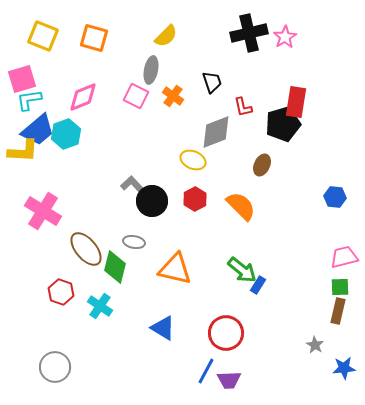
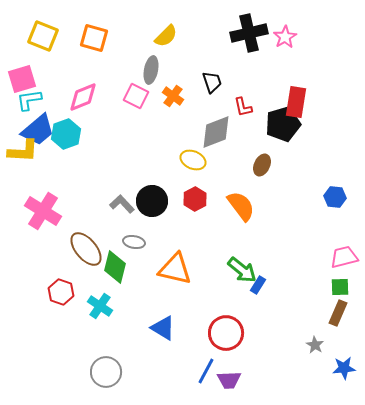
gray L-shape at (133, 185): moved 11 px left, 19 px down
orange semicircle at (241, 206): rotated 8 degrees clockwise
brown rectangle at (338, 311): moved 2 px down; rotated 10 degrees clockwise
gray circle at (55, 367): moved 51 px right, 5 px down
